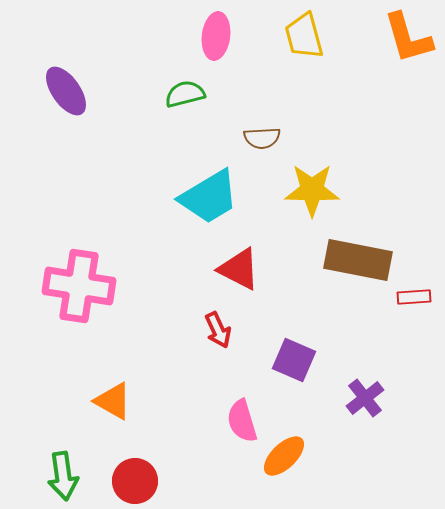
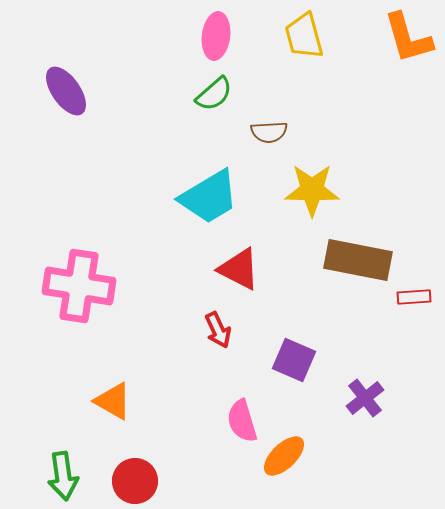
green semicircle: moved 29 px right; rotated 153 degrees clockwise
brown semicircle: moved 7 px right, 6 px up
